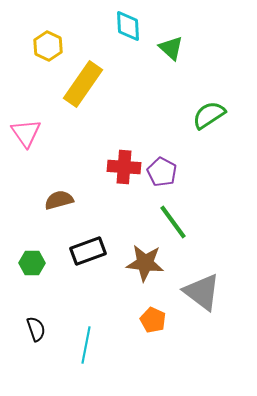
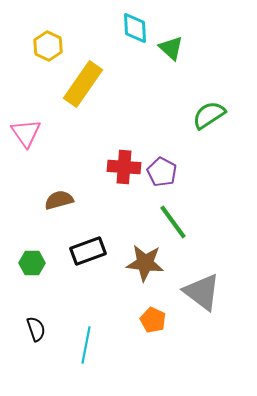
cyan diamond: moved 7 px right, 2 px down
